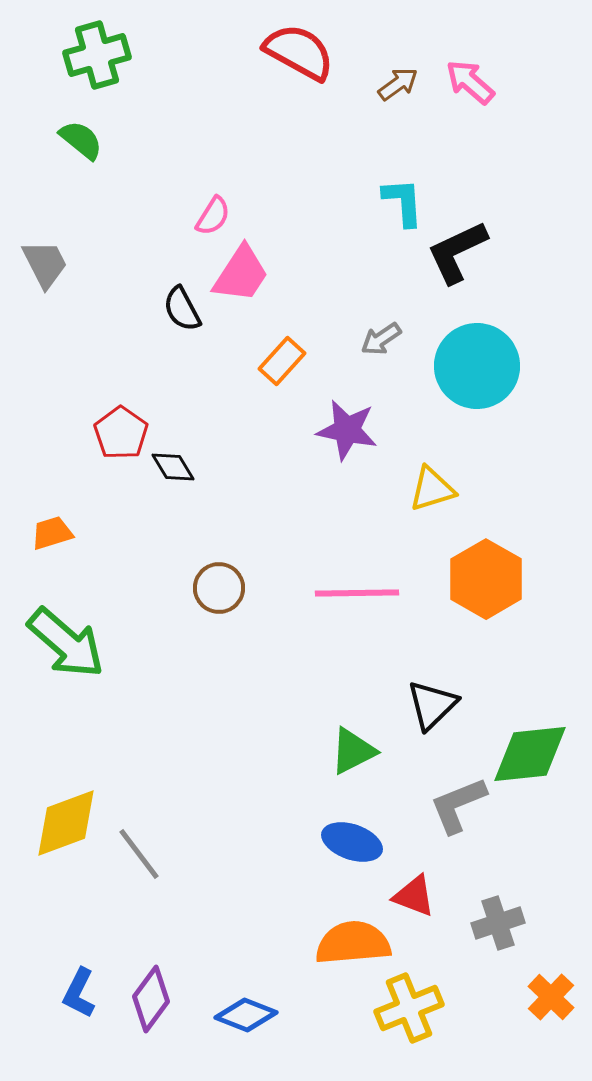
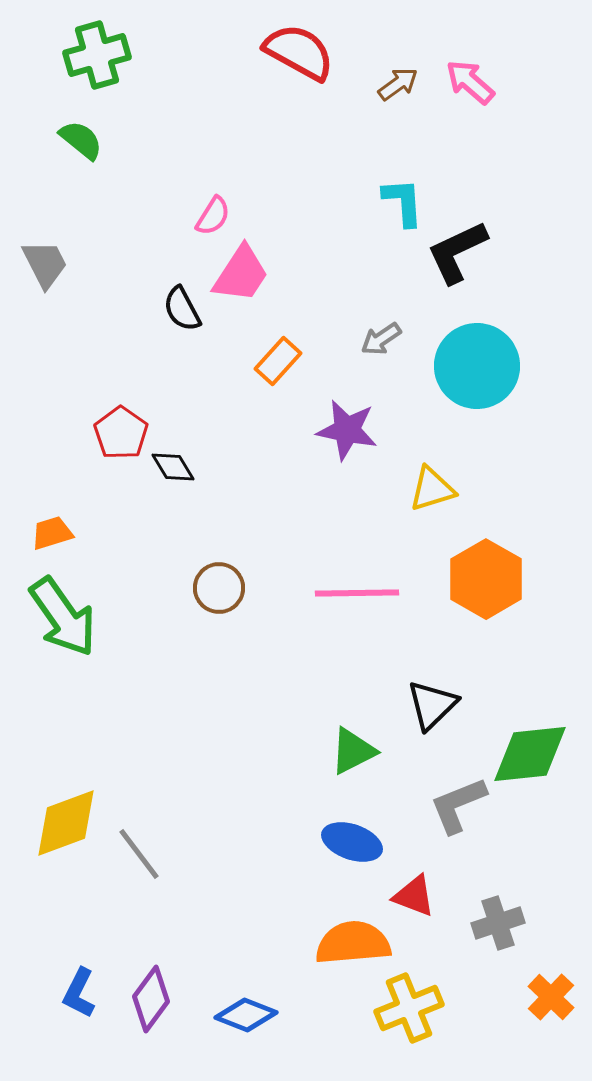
orange rectangle: moved 4 px left
green arrow: moved 3 px left, 26 px up; rotated 14 degrees clockwise
